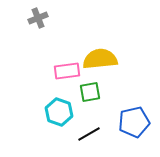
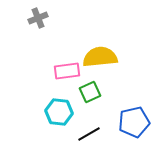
yellow semicircle: moved 2 px up
green square: rotated 15 degrees counterclockwise
cyan hexagon: rotated 12 degrees counterclockwise
